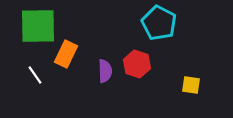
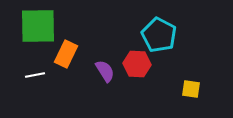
cyan pentagon: moved 12 px down
red hexagon: rotated 16 degrees counterclockwise
purple semicircle: rotated 30 degrees counterclockwise
white line: rotated 66 degrees counterclockwise
yellow square: moved 4 px down
